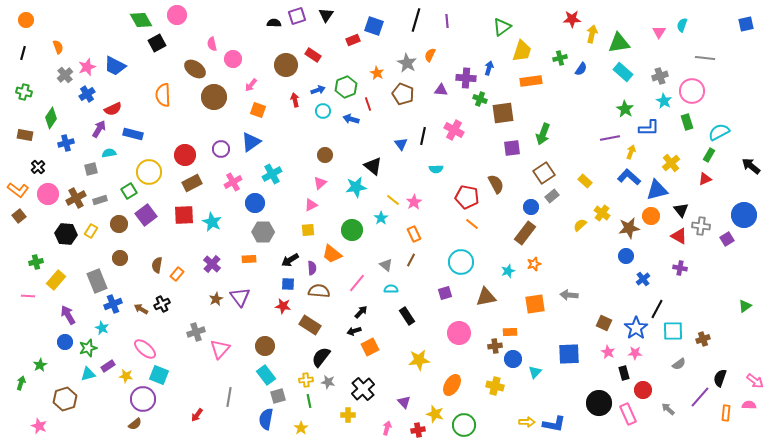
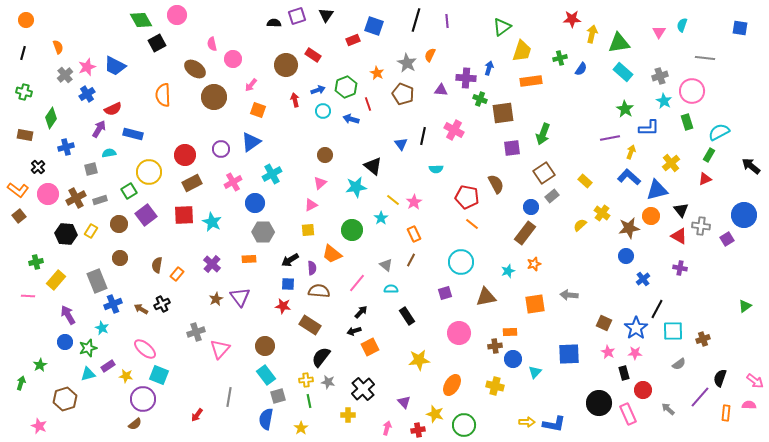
blue square at (746, 24): moved 6 px left, 4 px down; rotated 21 degrees clockwise
blue cross at (66, 143): moved 4 px down
